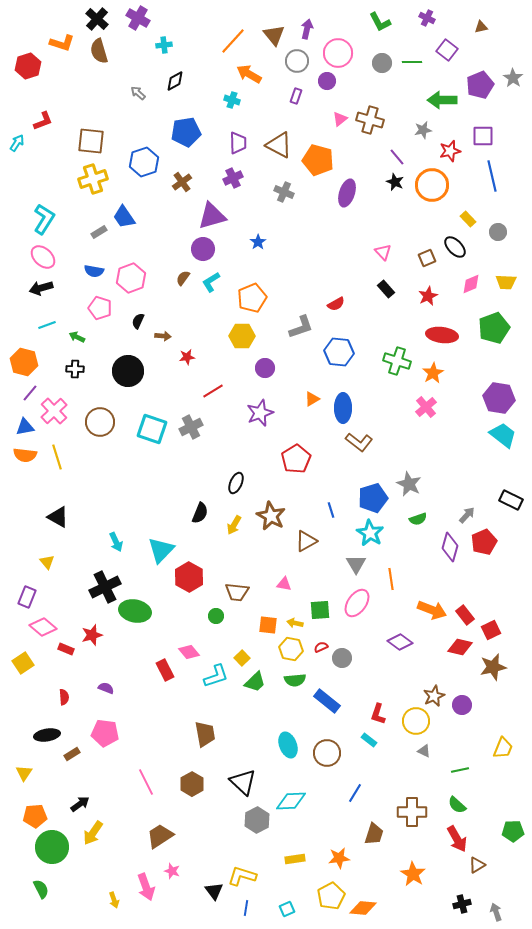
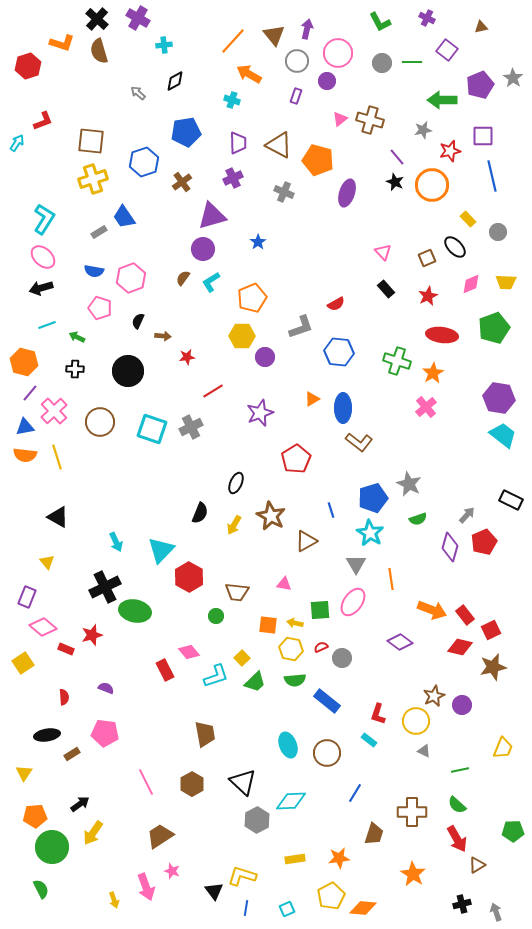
purple circle at (265, 368): moved 11 px up
pink ellipse at (357, 603): moved 4 px left, 1 px up
